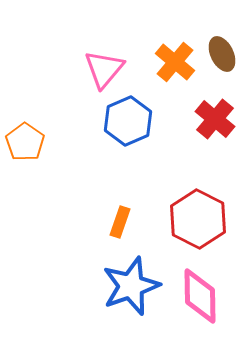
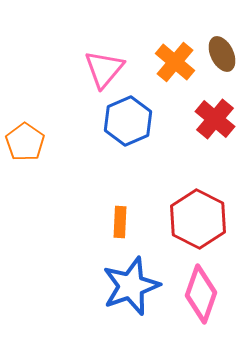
orange rectangle: rotated 16 degrees counterclockwise
pink diamond: moved 1 px right, 2 px up; rotated 20 degrees clockwise
